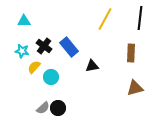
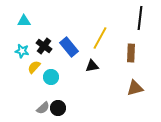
yellow line: moved 5 px left, 19 px down
